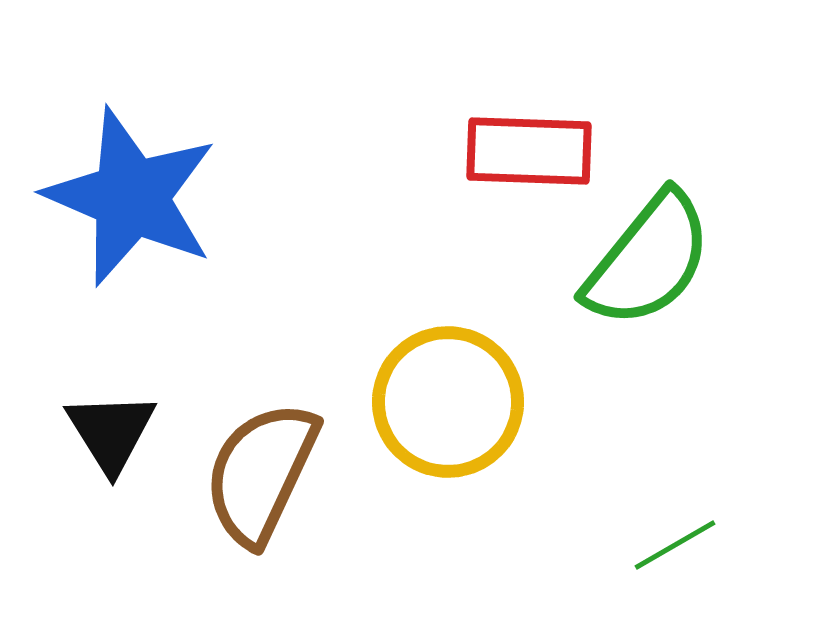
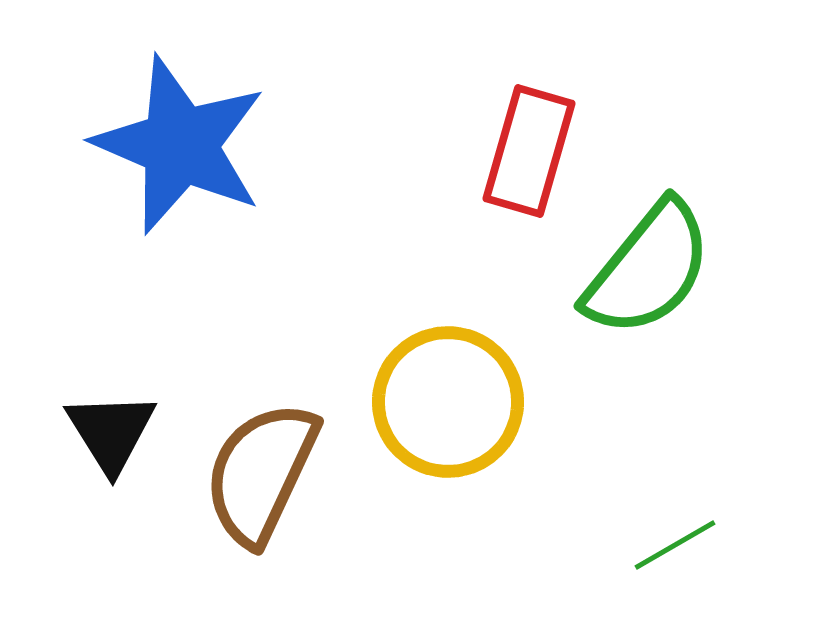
red rectangle: rotated 76 degrees counterclockwise
blue star: moved 49 px right, 52 px up
green semicircle: moved 9 px down
